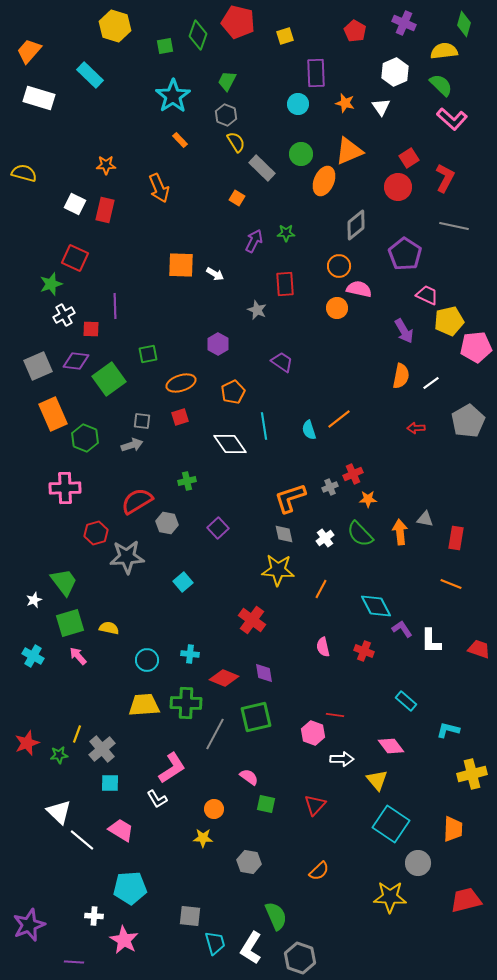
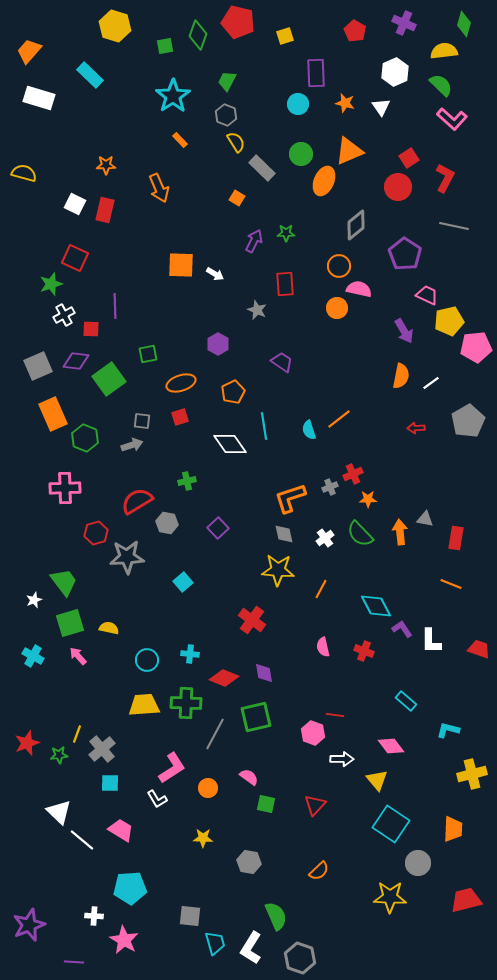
orange circle at (214, 809): moved 6 px left, 21 px up
